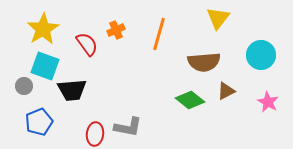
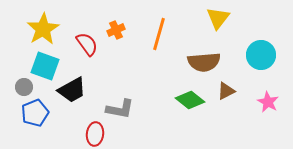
gray circle: moved 1 px down
black trapezoid: rotated 24 degrees counterclockwise
blue pentagon: moved 4 px left, 9 px up
gray L-shape: moved 8 px left, 18 px up
